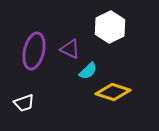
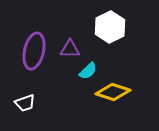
purple triangle: rotated 25 degrees counterclockwise
white trapezoid: moved 1 px right
